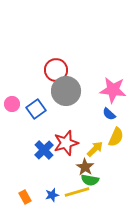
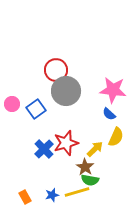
blue cross: moved 1 px up
